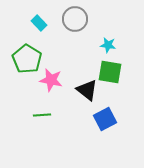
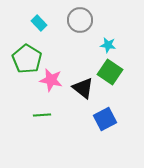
gray circle: moved 5 px right, 1 px down
green square: rotated 25 degrees clockwise
black triangle: moved 4 px left, 2 px up
